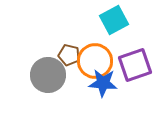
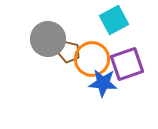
brown pentagon: moved 3 px up
orange circle: moved 3 px left, 2 px up
purple square: moved 8 px left, 1 px up
gray circle: moved 36 px up
